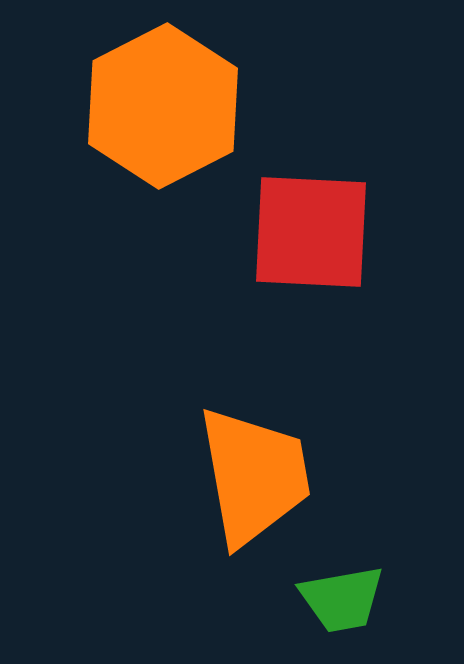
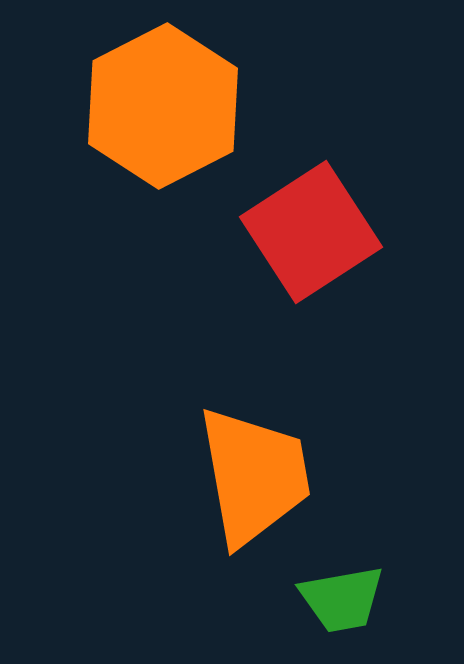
red square: rotated 36 degrees counterclockwise
